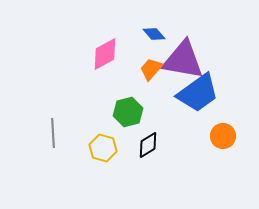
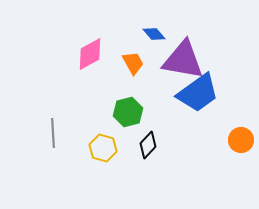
pink diamond: moved 15 px left
orange trapezoid: moved 18 px left, 6 px up; rotated 110 degrees clockwise
orange circle: moved 18 px right, 4 px down
black diamond: rotated 16 degrees counterclockwise
